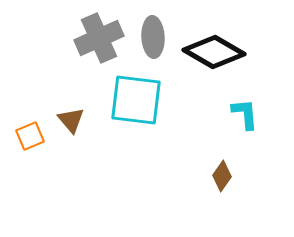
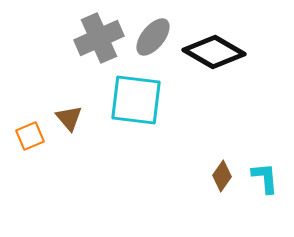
gray ellipse: rotated 42 degrees clockwise
cyan L-shape: moved 20 px right, 64 px down
brown triangle: moved 2 px left, 2 px up
